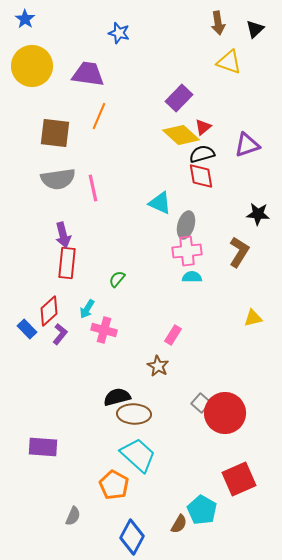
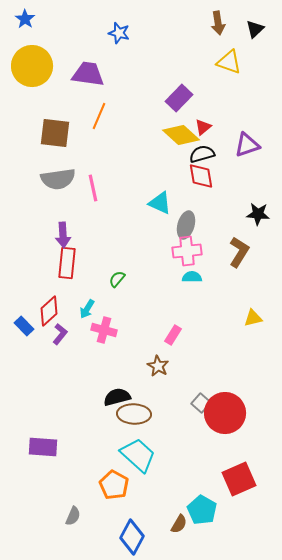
purple arrow at (63, 235): rotated 10 degrees clockwise
blue rectangle at (27, 329): moved 3 px left, 3 px up
